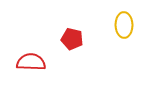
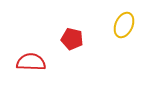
yellow ellipse: rotated 25 degrees clockwise
